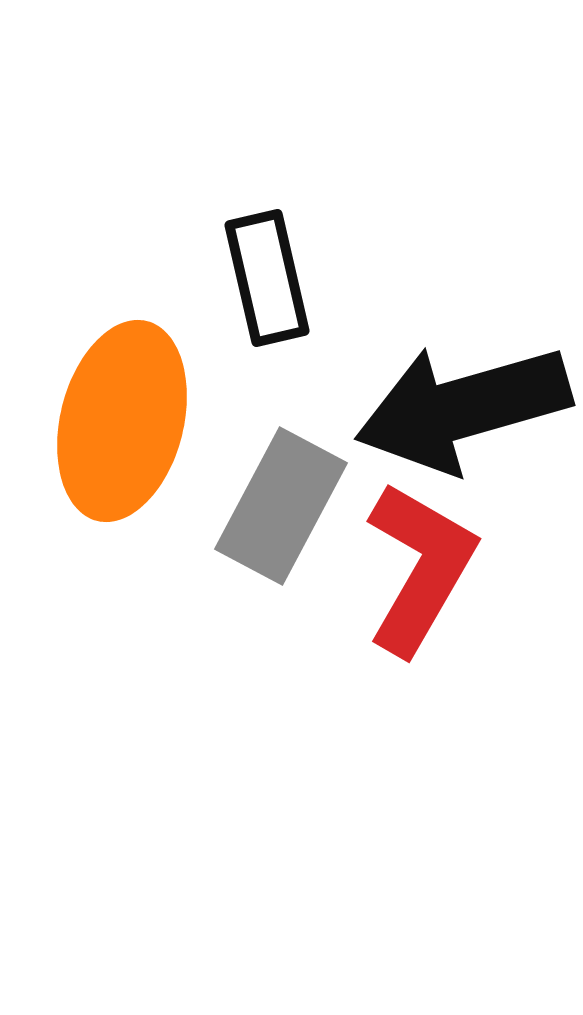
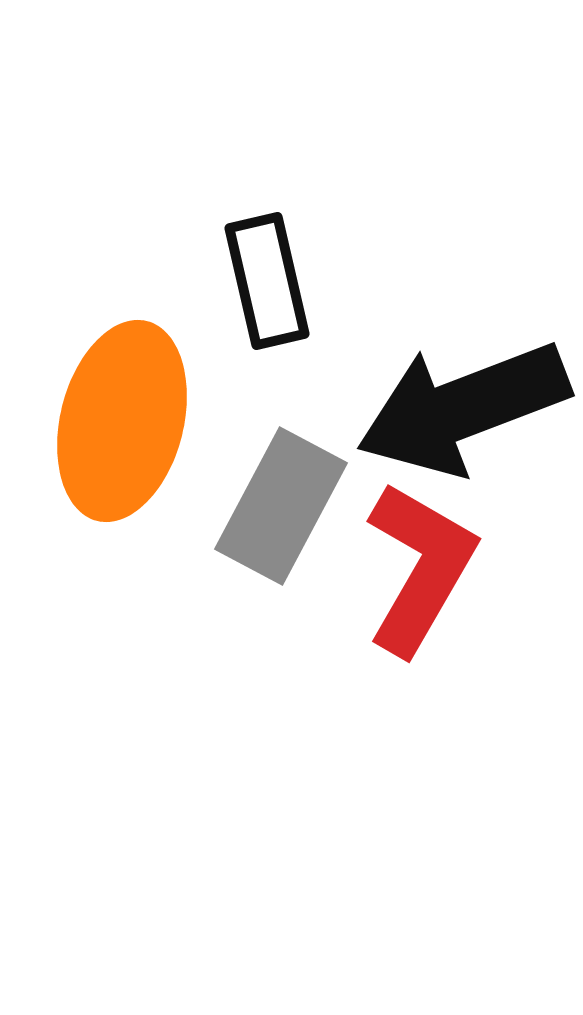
black rectangle: moved 3 px down
black arrow: rotated 5 degrees counterclockwise
